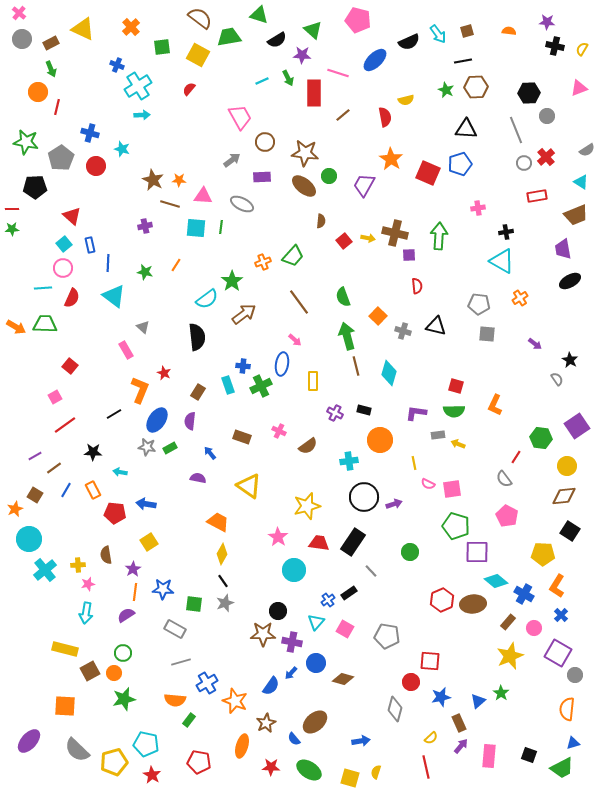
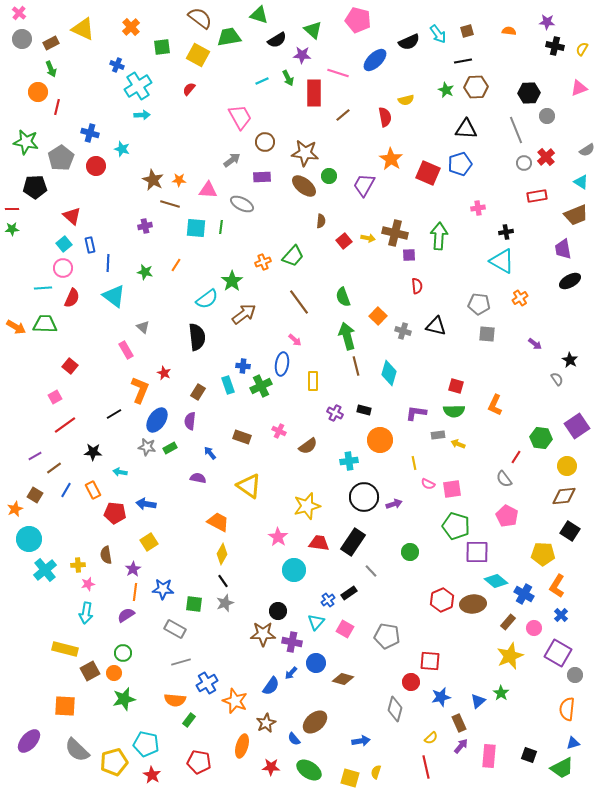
pink triangle at (203, 196): moved 5 px right, 6 px up
